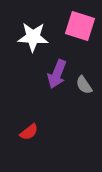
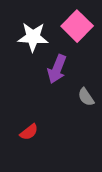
pink square: moved 3 px left; rotated 28 degrees clockwise
purple arrow: moved 5 px up
gray semicircle: moved 2 px right, 12 px down
